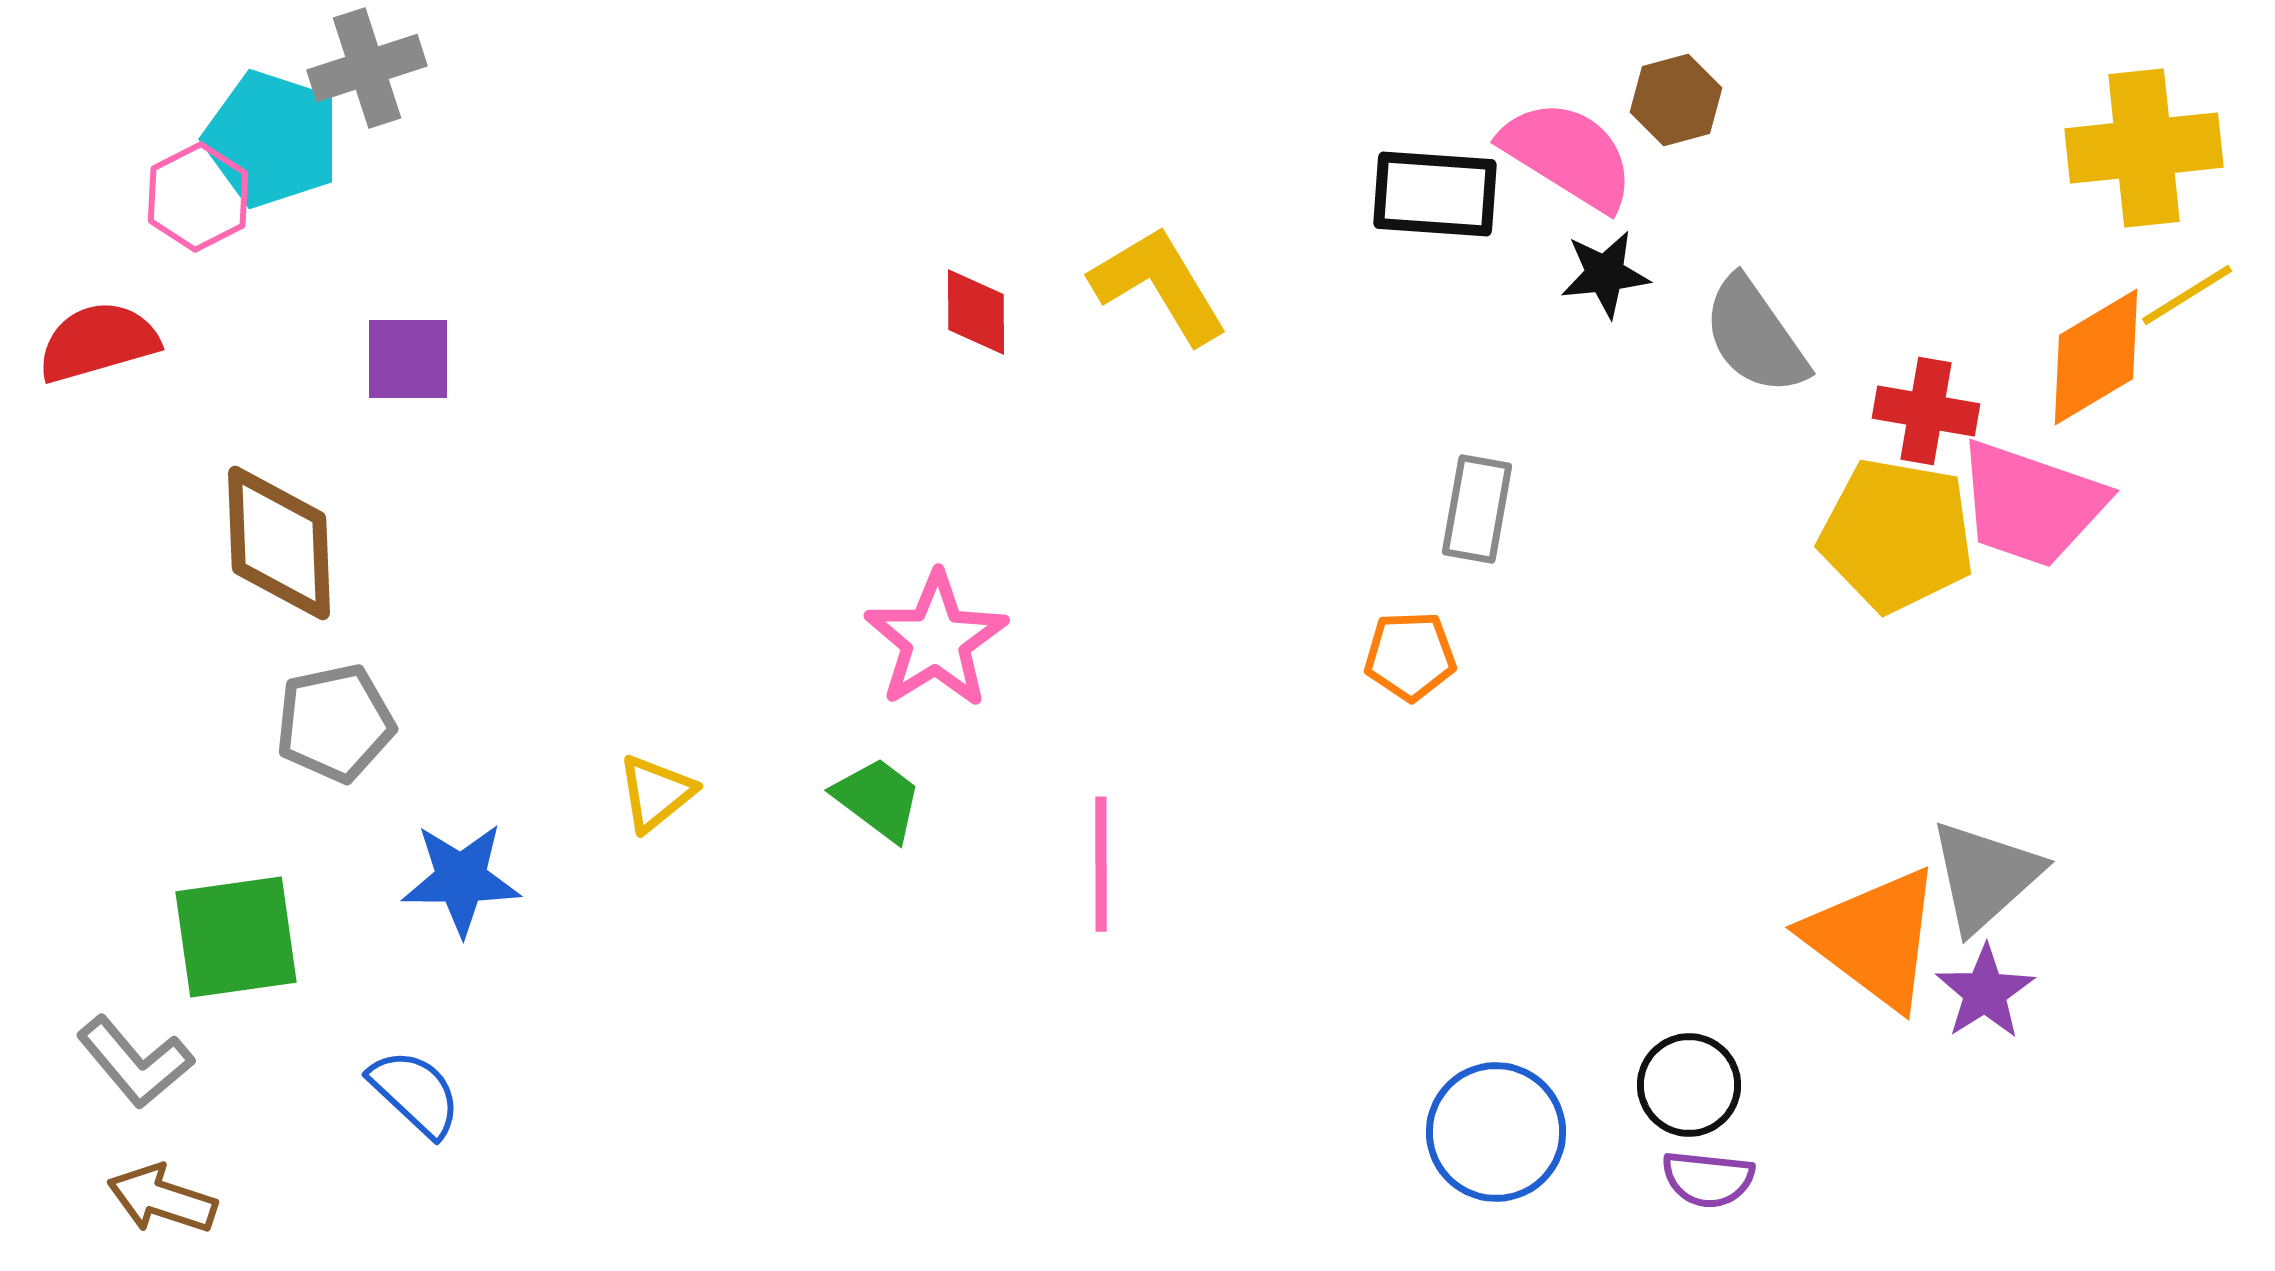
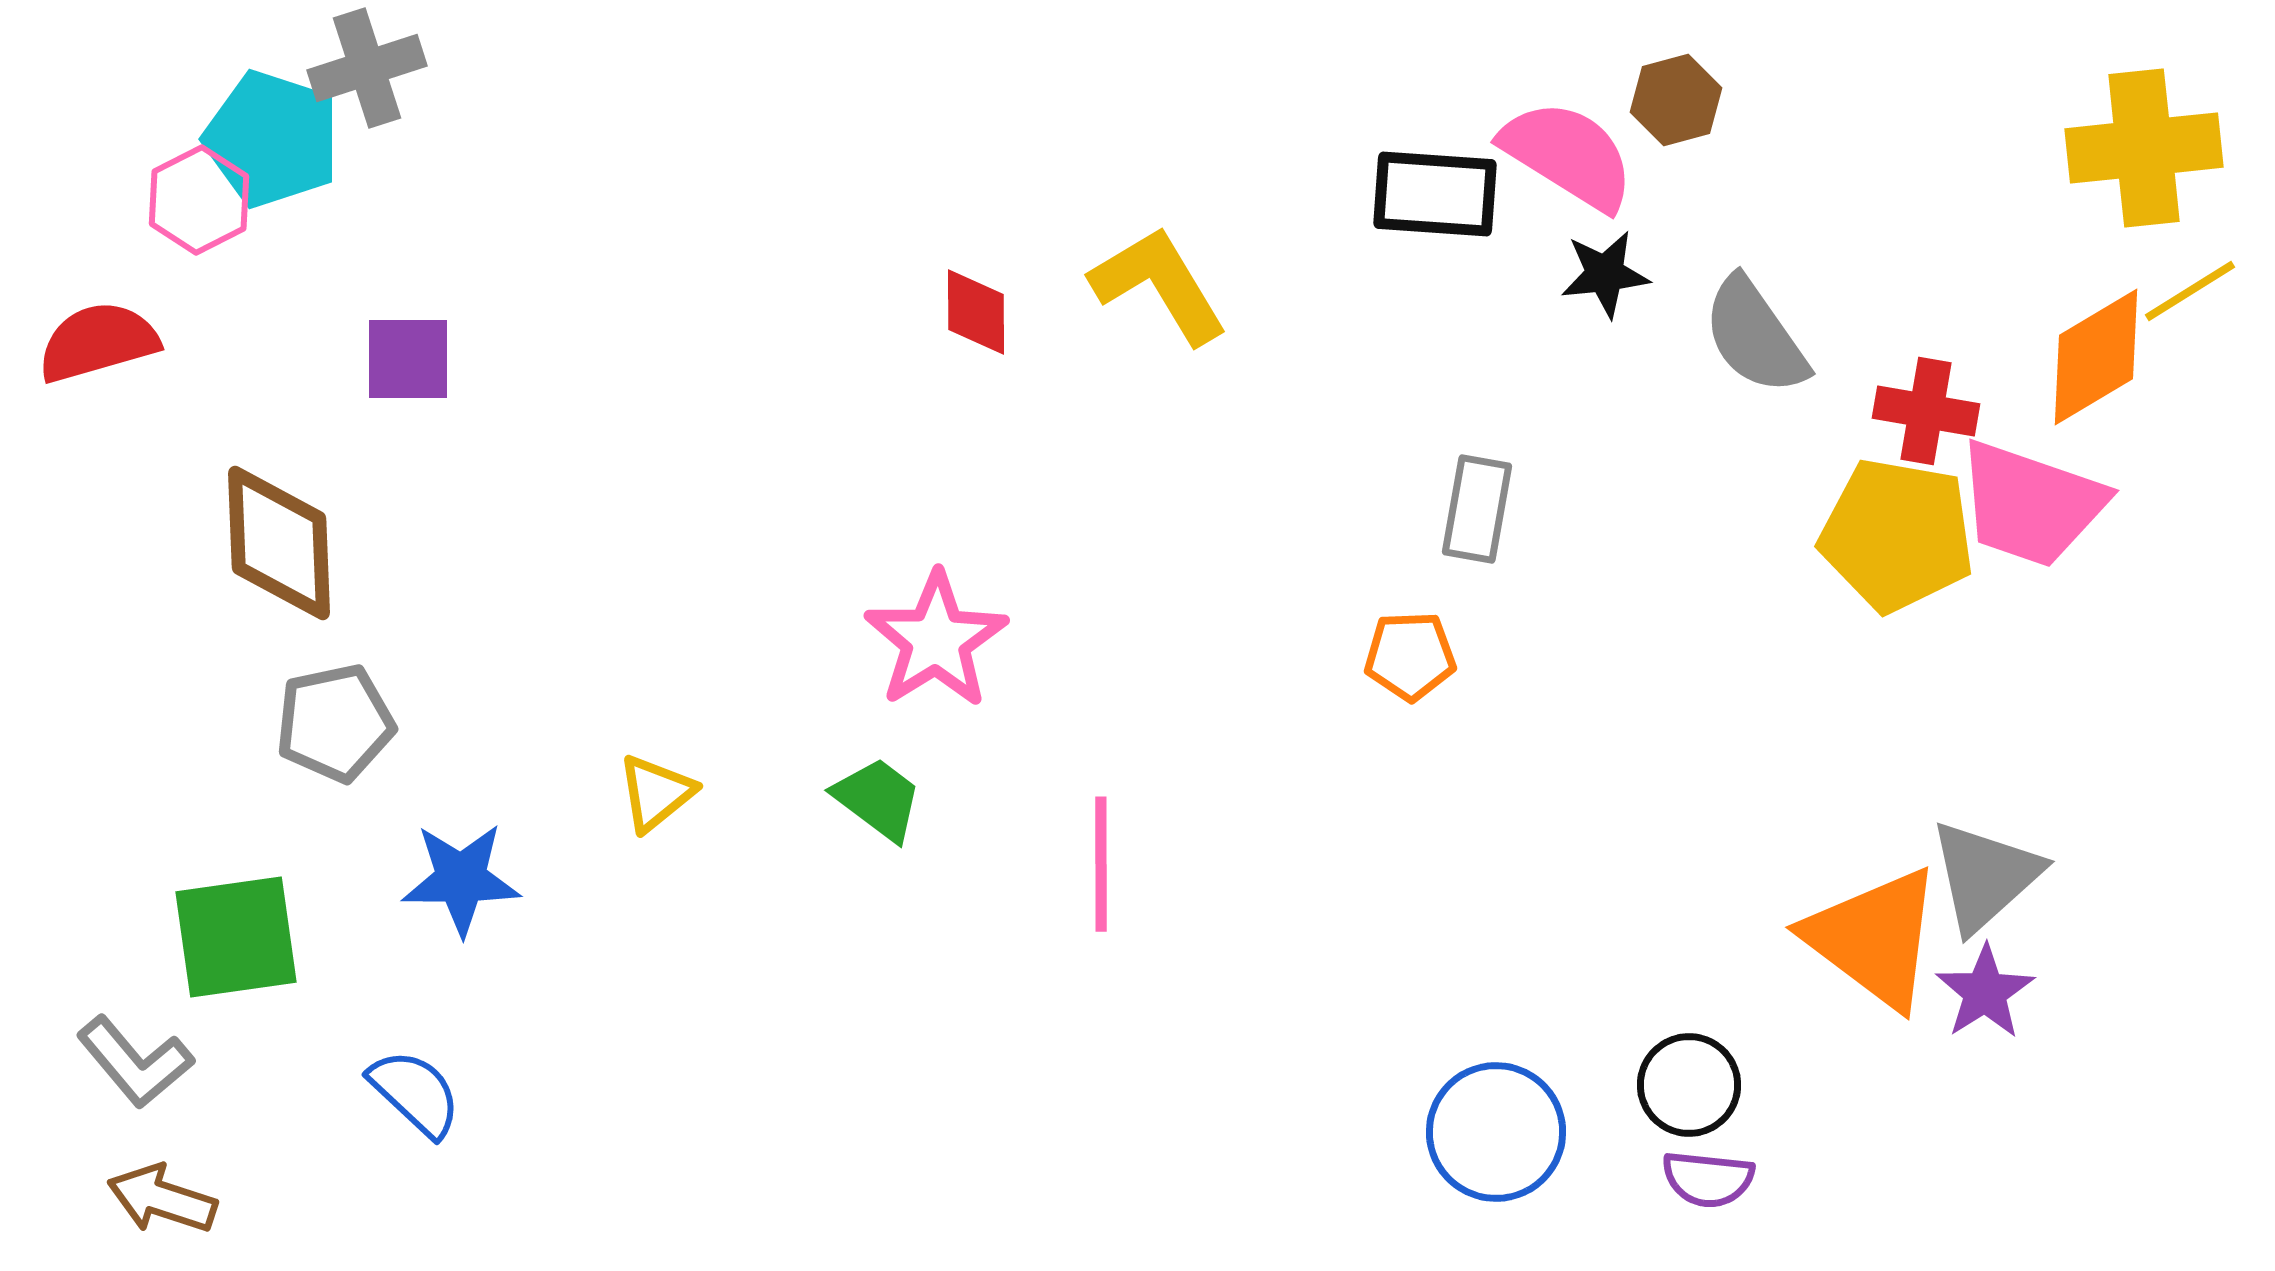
pink hexagon: moved 1 px right, 3 px down
yellow line: moved 3 px right, 4 px up
